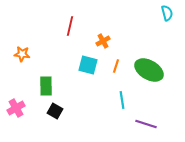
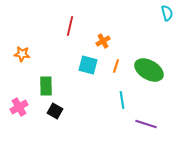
pink cross: moved 3 px right, 1 px up
